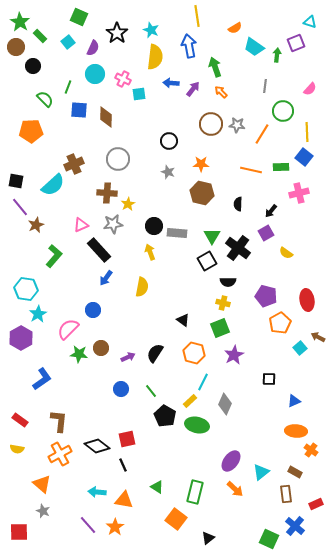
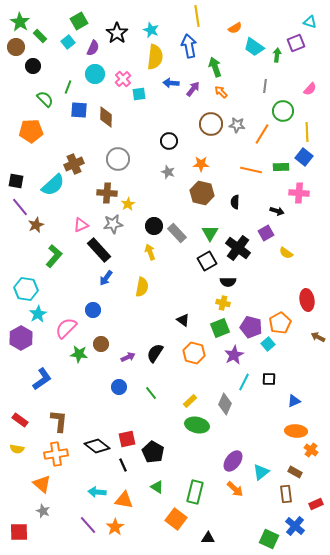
green square at (79, 17): moved 4 px down; rotated 36 degrees clockwise
pink cross at (123, 79): rotated 21 degrees clockwise
pink cross at (299, 193): rotated 18 degrees clockwise
black semicircle at (238, 204): moved 3 px left, 2 px up
black arrow at (271, 211): moved 6 px right; rotated 112 degrees counterclockwise
gray rectangle at (177, 233): rotated 42 degrees clockwise
green triangle at (212, 236): moved 2 px left, 3 px up
purple pentagon at (266, 296): moved 15 px left, 31 px down
pink semicircle at (68, 329): moved 2 px left, 1 px up
brown circle at (101, 348): moved 4 px up
cyan square at (300, 348): moved 32 px left, 4 px up
cyan line at (203, 382): moved 41 px right
blue circle at (121, 389): moved 2 px left, 2 px up
green line at (151, 391): moved 2 px down
black pentagon at (165, 416): moved 12 px left, 36 px down
orange cross at (60, 454): moved 4 px left; rotated 20 degrees clockwise
purple ellipse at (231, 461): moved 2 px right
black triangle at (208, 538): rotated 40 degrees clockwise
